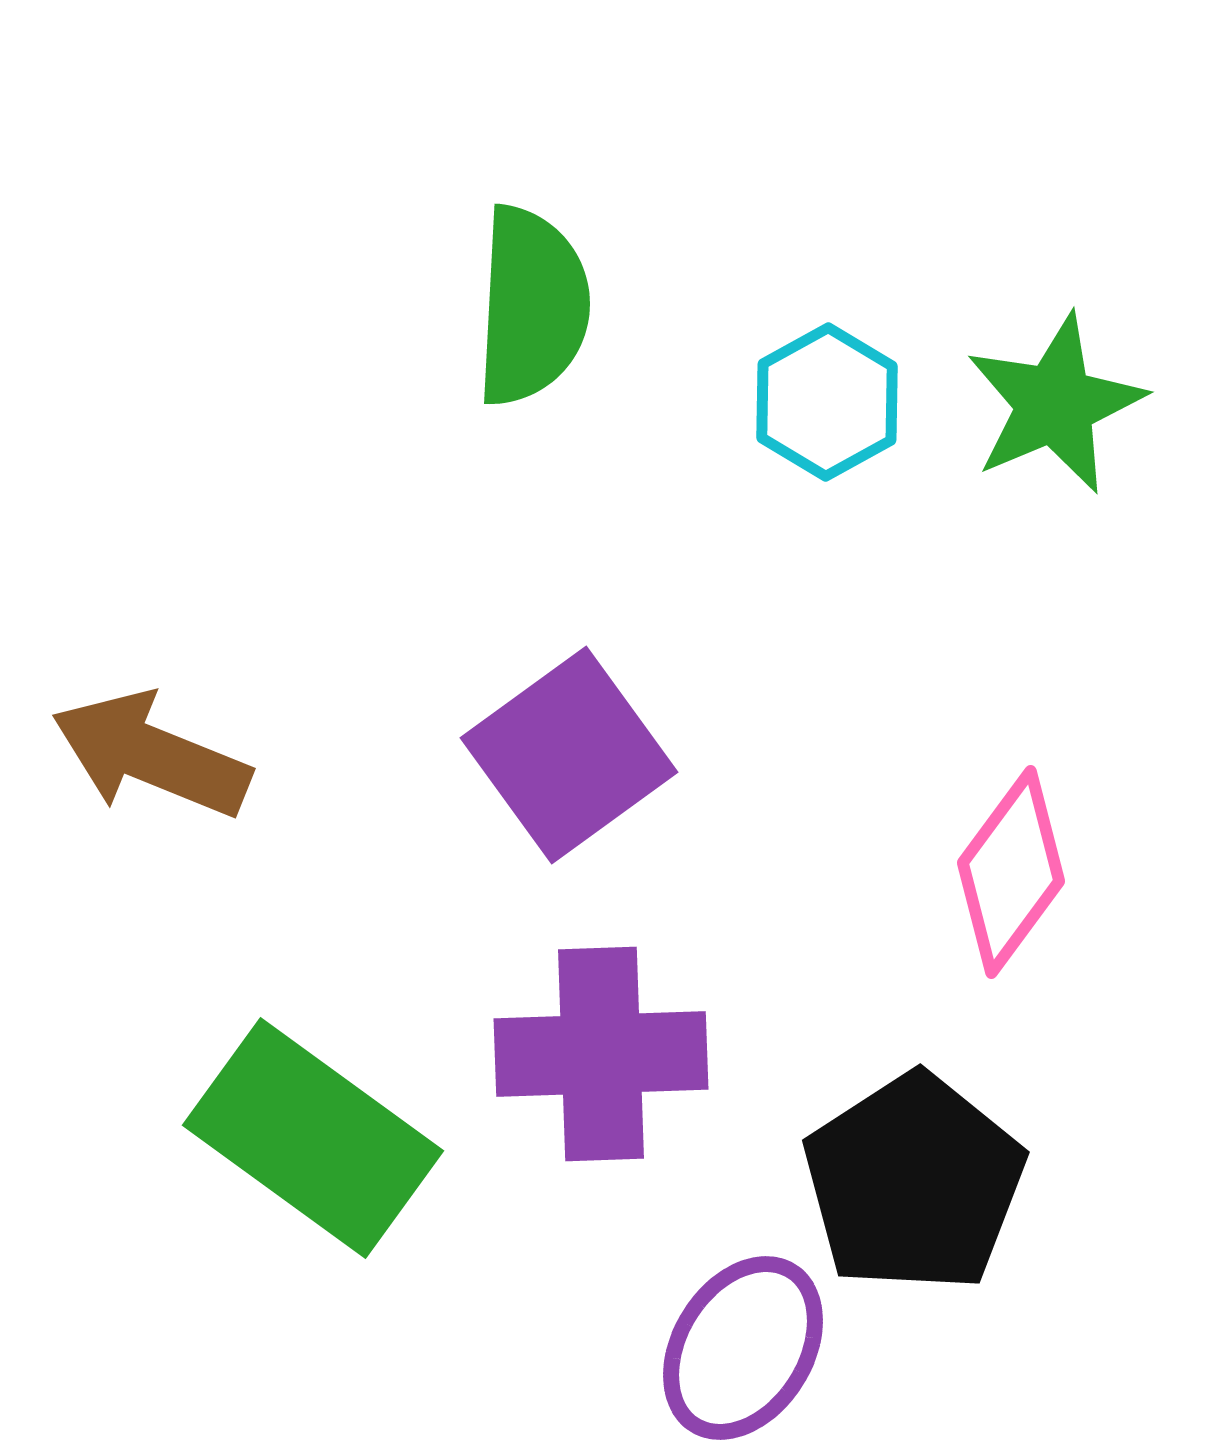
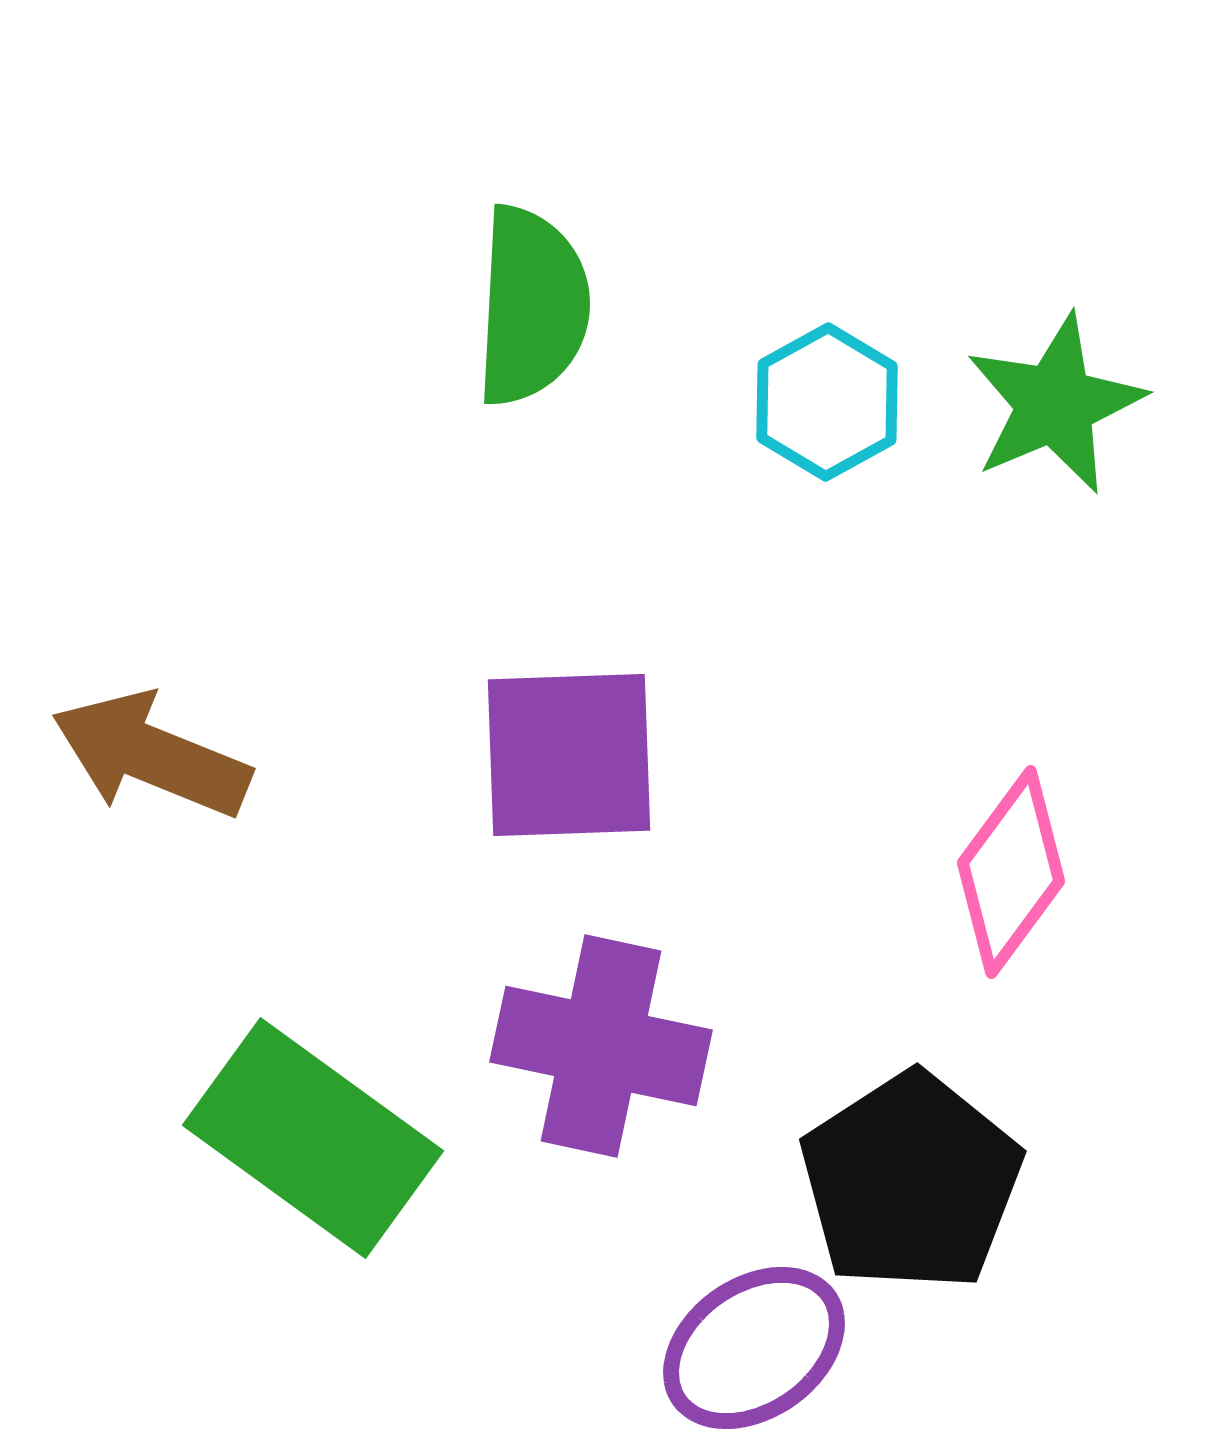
purple square: rotated 34 degrees clockwise
purple cross: moved 8 px up; rotated 14 degrees clockwise
black pentagon: moved 3 px left, 1 px up
purple ellipse: moved 11 px right; rotated 23 degrees clockwise
